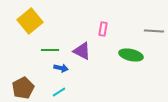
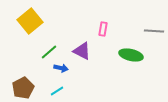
green line: moved 1 px left, 2 px down; rotated 42 degrees counterclockwise
cyan line: moved 2 px left, 1 px up
